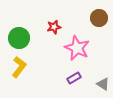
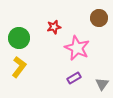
gray triangle: moved 1 px left; rotated 32 degrees clockwise
